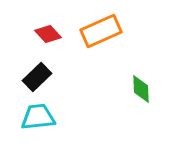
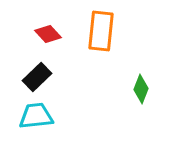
orange rectangle: rotated 60 degrees counterclockwise
green diamond: rotated 24 degrees clockwise
cyan trapezoid: moved 2 px left, 1 px up
